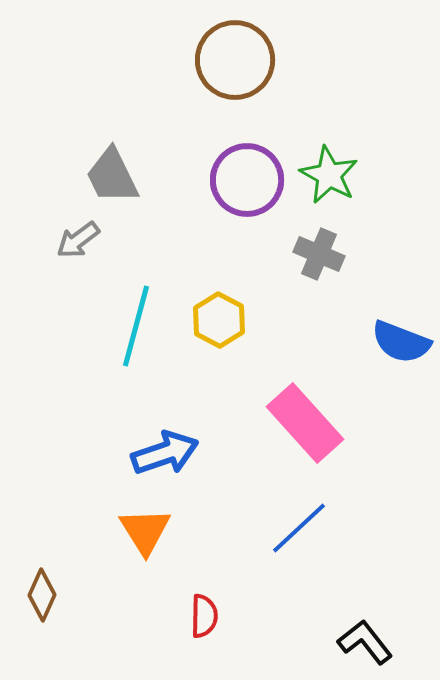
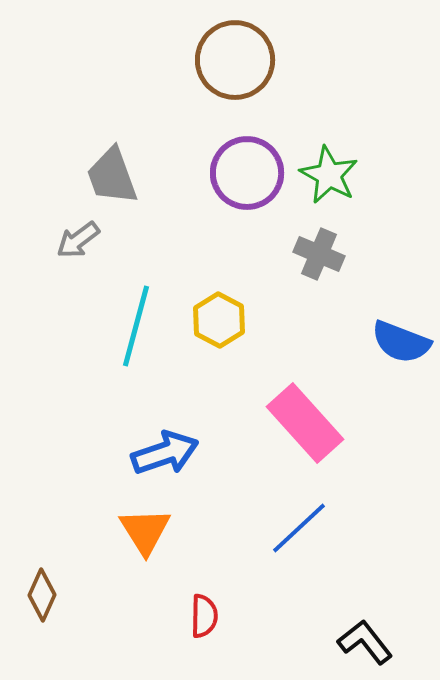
gray trapezoid: rotated 6 degrees clockwise
purple circle: moved 7 px up
